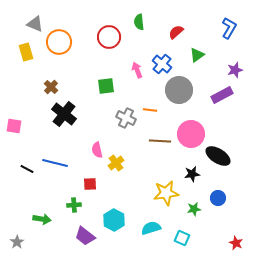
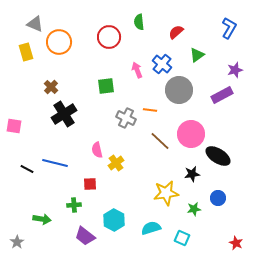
black cross: rotated 20 degrees clockwise
brown line: rotated 40 degrees clockwise
